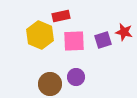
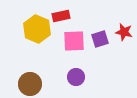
yellow hexagon: moved 3 px left, 6 px up
purple square: moved 3 px left, 1 px up
brown circle: moved 20 px left
